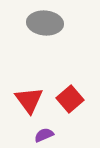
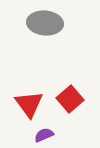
red triangle: moved 4 px down
